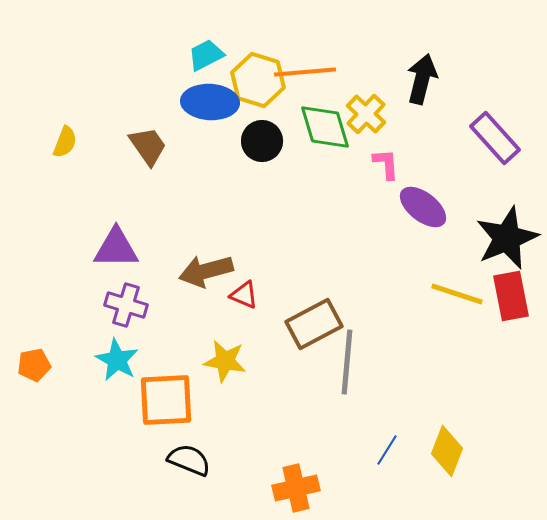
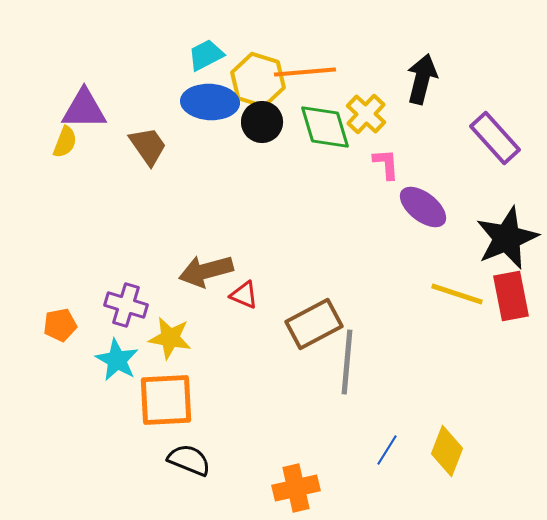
black circle: moved 19 px up
purple triangle: moved 32 px left, 139 px up
yellow star: moved 55 px left, 23 px up
orange pentagon: moved 26 px right, 40 px up
